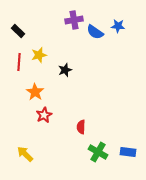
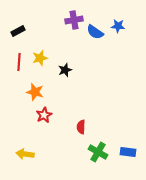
black rectangle: rotated 72 degrees counterclockwise
yellow star: moved 1 px right, 3 px down
orange star: rotated 18 degrees counterclockwise
yellow arrow: rotated 36 degrees counterclockwise
